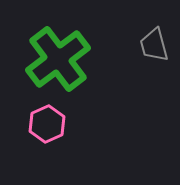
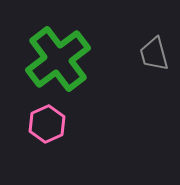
gray trapezoid: moved 9 px down
